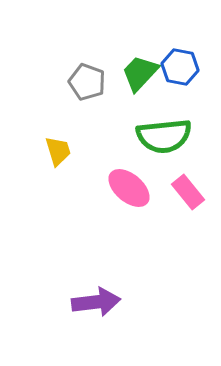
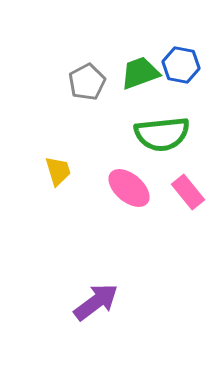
blue hexagon: moved 1 px right, 2 px up
green trapezoid: rotated 27 degrees clockwise
gray pentagon: rotated 24 degrees clockwise
green semicircle: moved 2 px left, 2 px up
yellow trapezoid: moved 20 px down
purple arrow: rotated 30 degrees counterclockwise
